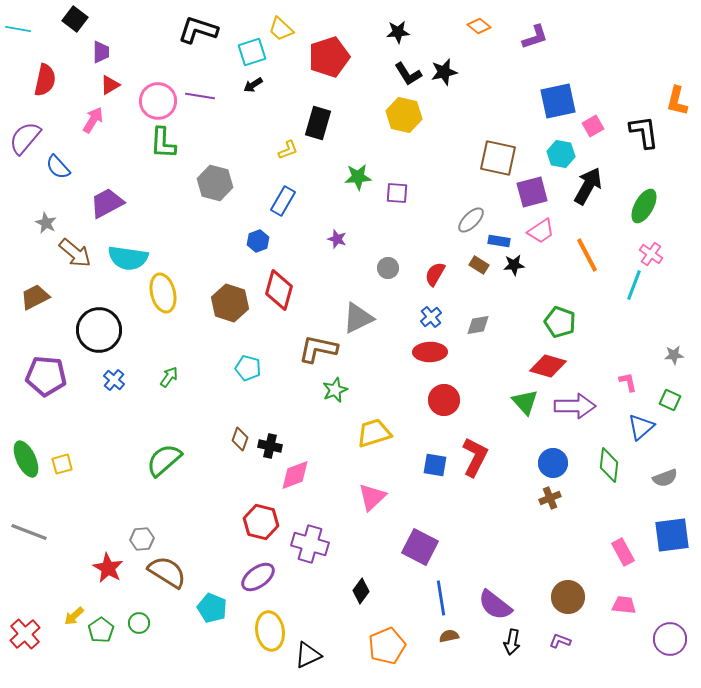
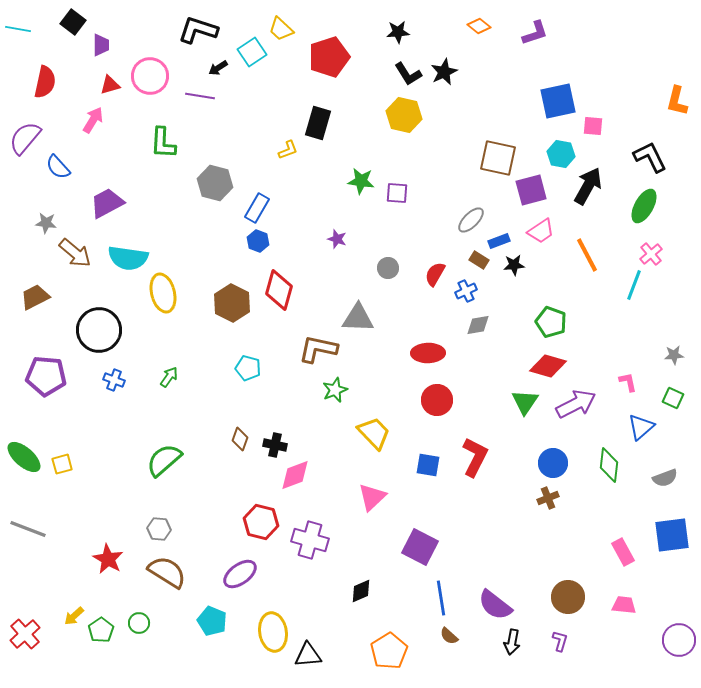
black square at (75, 19): moved 2 px left, 3 px down
purple L-shape at (535, 37): moved 4 px up
purple trapezoid at (101, 52): moved 7 px up
cyan square at (252, 52): rotated 16 degrees counterclockwise
black star at (444, 72): rotated 12 degrees counterclockwise
red semicircle at (45, 80): moved 2 px down
red triangle at (110, 85): rotated 15 degrees clockwise
black arrow at (253, 85): moved 35 px left, 17 px up
pink circle at (158, 101): moved 8 px left, 25 px up
pink square at (593, 126): rotated 35 degrees clockwise
black L-shape at (644, 132): moved 6 px right, 25 px down; rotated 18 degrees counterclockwise
green star at (358, 177): moved 3 px right, 4 px down; rotated 12 degrees clockwise
purple square at (532, 192): moved 1 px left, 2 px up
blue rectangle at (283, 201): moved 26 px left, 7 px down
gray star at (46, 223): rotated 20 degrees counterclockwise
blue hexagon at (258, 241): rotated 20 degrees counterclockwise
blue rectangle at (499, 241): rotated 30 degrees counterclockwise
pink cross at (651, 254): rotated 15 degrees clockwise
brown rectangle at (479, 265): moved 5 px up
brown hexagon at (230, 303): moved 2 px right; rotated 9 degrees clockwise
blue cross at (431, 317): moved 35 px right, 26 px up; rotated 15 degrees clockwise
gray triangle at (358, 318): rotated 28 degrees clockwise
green pentagon at (560, 322): moved 9 px left
red ellipse at (430, 352): moved 2 px left, 1 px down
blue cross at (114, 380): rotated 20 degrees counterclockwise
red circle at (444, 400): moved 7 px left
green square at (670, 400): moved 3 px right, 2 px up
green triangle at (525, 402): rotated 16 degrees clockwise
purple arrow at (575, 406): moved 1 px right, 2 px up; rotated 27 degrees counterclockwise
yellow trapezoid at (374, 433): rotated 63 degrees clockwise
black cross at (270, 446): moved 5 px right, 1 px up
green ellipse at (26, 459): moved 2 px left, 2 px up; rotated 24 degrees counterclockwise
blue square at (435, 465): moved 7 px left
brown cross at (550, 498): moved 2 px left
gray line at (29, 532): moved 1 px left, 3 px up
gray hexagon at (142, 539): moved 17 px right, 10 px up; rotated 10 degrees clockwise
purple cross at (310, 544): moved 4 px up
red star at (108, 568): moved 9 px up
purple ellipse at (258, 577): moved 18 px left, 3 px up
black diamond at (361, 591): rotated 30 degrees clockwise
cyan pentagon at (212, 608): moved 13 px down
yellow ellipse at (270, 631): moved 3 px right, 1 px down
brown semicircle at (449, 636): rotated 126 degrees counterclockwise
purple circle at (670, 639): moved 9 px right, 1 px down
purple L-shape at (560, 641): rotated 85 degrees clockwise
orange pentagon at (387, 646): moved 2 px right, 5 px down; rotated 9 degrees counterclockwise
black triangle at (308, 655): rotated 20 degrees clockwise
